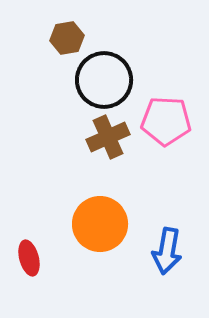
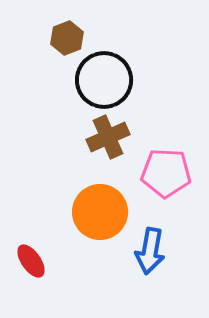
brown hexagon: rotated 12 degrees counterclockwise
pink pentagon: moved 52 px down
orange circle: moved 12 px up
blue arrow: moved 17 px left
red ellipse: moved 2 px right, 3 px down; rotated 20 degrees counterclockwise
